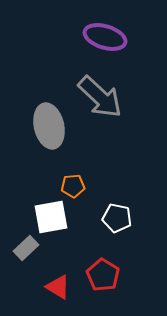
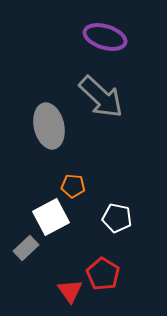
gray arrow: moved 1 px right
orange pentagon: rotated 10 degrees clockwise
white square: rotated 18 degrees counterclockwise
red pentagon: moved 1 px up
red triangle: moved 12 px right, 4 px down; rotated 24 degrees clockwise
